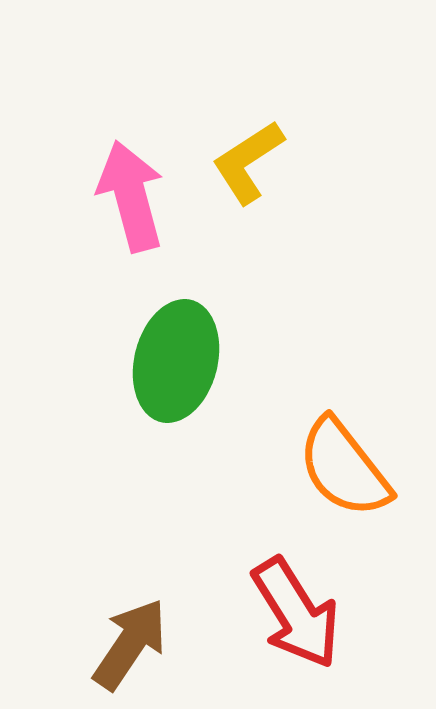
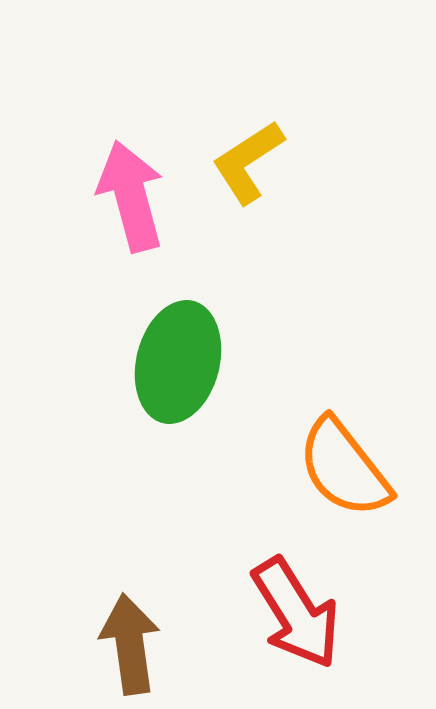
green ellipse: moved 2 px right, 1 px down
brown arrow: rotated 42 degrees counterclockwise
